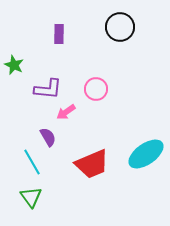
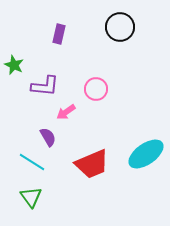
purple rectangle: rotated 12 degrees clockwise
purple L-shape: moved 3 px left, 3 px up
cyan line: rotated 28 degrees counterclockwise
